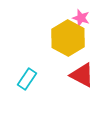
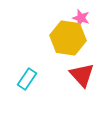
yellow hexagon: rotated 20 degrees counterclockwise
red triangle: rotated 20 degrees clockwise
